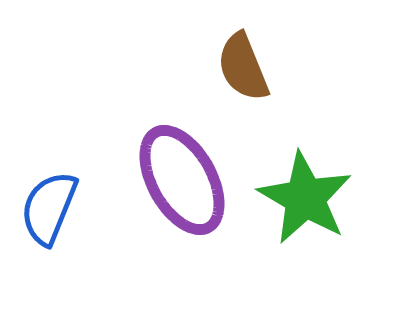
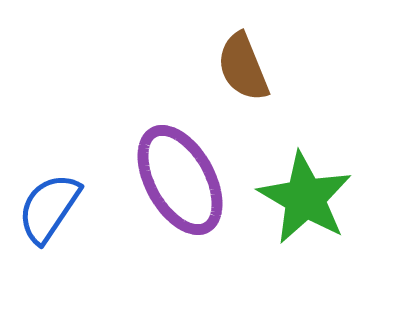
purple ellipse: moved 2 px left
blue semicircle: rotated 12 degrees clockwise
